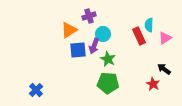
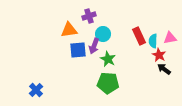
cyan semicircle: moved 4 px right, 16 px down
orange triangle: rotated 24 degrees clockwise
pink triangle: moved 5 px right; rotated 24 degrees clockwise
red star: moved 6 px right, 29 px up
